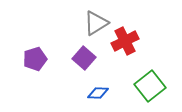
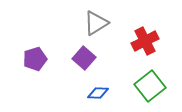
red cross: moved 20 px right
